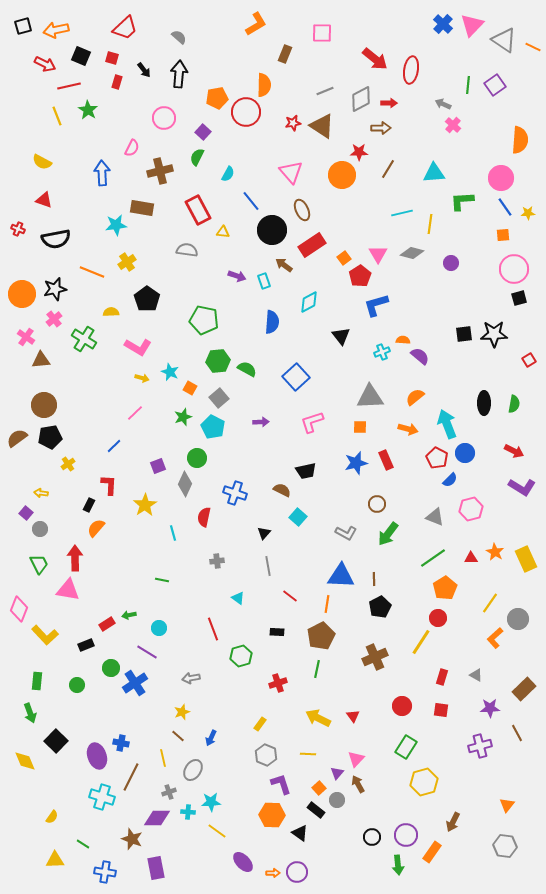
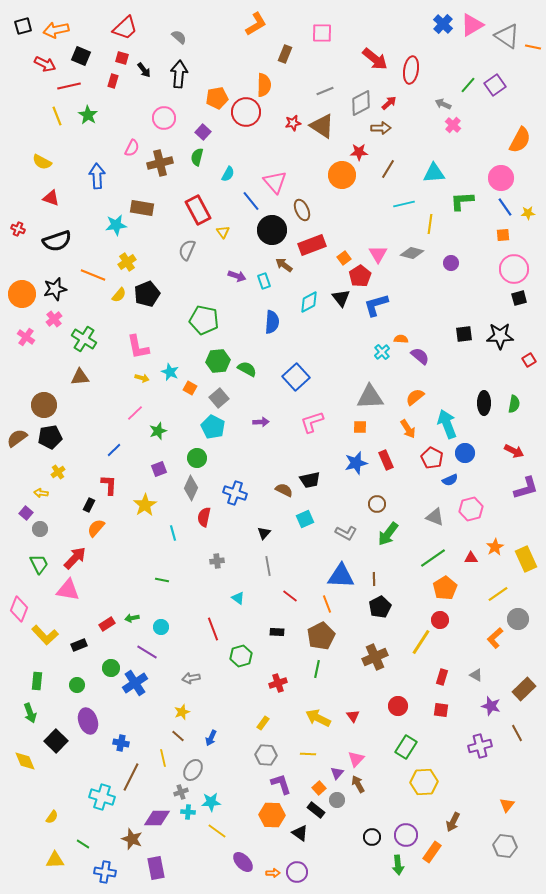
pink triangle at (472, 25): rotated 15 degrees clockwise
gray triangle at (504, 40): moved 3 px right, 4 px up
orange line at (533, 47): rotated 14 degrees counterclockwise
red square at (112, 58): moved 10 px right
red rectangle at (117, 82): moved 4 px left, 1 px up
green line at (468, 85): rotated 36 degrees clockwise
gray diamond at (361, 99): moved 4 px down
red arrow at (389, 103): rotated 42 degrees counterclockwise
green star at (88, 110): moved 5 px down
orange semicircle at (520, 140): rotated 24 degrees clockwise
green semicircle at (197, 157): rotated 12 degrees counterclockwise
brown cross at (160, 171): moved 8 px up
pink triangle at (291, 172): moved 16 px left, 10 px down
blue arrow at (102, 173): moved 5 px left, 3 px down
red triangle at (44, 200): moved 7 px right, 2 px up
cyan line at (402, 213): moved 2 px right, 9 px up
yellow triangle at (223, 232): rotated 48 degrees clockwise
black semicircle at (56, 239): moved 1 px right, 2 px down; rotated 8 degrees counterclockwise
red rectangle at (312, 245): rotated 12 degrees clockwise
gray semicircle at (187, 250): rotated 75 degrees counterclockwise
orange line at (92, 272): moved 1 px right, 3 px down
black pentagon at (147, 299): moved 5 px up; rotated 15 degrees clockwise
yellow semicircle at (111, 312): moved 8 px right, 17 px up; rotated 133 degrees clockwise
black star at (494, 334): moved 6 px right, 2 px down
black triangle at (341, 336): moved 38 px up
orange semicircle at (403, 340): moved 2 px left, 1 px up
pink L-shape at (138, 347): rotated 48 degrees clockwise
cyan cross at (382, 352): rotated 21 degrees counterclockwise
brown triangle at (41, 360): moved 39 px right, 17 px down
green star at (183, 417): moved 25 px left, 14 px down
orange arrow at (408, 429): rotated 42 degrees clockwise
blue line at (114, 446): moved 4 px down
red pentagon at (437, 458): moved 5 px left
yellow cross at (68, 464): moved 10 px left, 8 px down
purple square at (158, 466): moved 1 px right, 3 px down
black trapezoid at (306, 471): moved 4 px right, 9 px down
blue semicircle at (450, 480): rotated 21 degrees clockwise
gray diamond at (185, 484): moved 6 px right, 4 px down
purple L-shape at (522, 487): moved 4 px right, 1 px down; rotated 48 degrees counterclockwise
brown semicircle at (282, 490): moved 2 px right
cyan square at (298, 517): moved 7 px right, 2 px down; rotated 24 degrees clockwise
orange star at (495, 552): moved 5 px up; rotated 12 degrees clockwise
red arrow at (75, 558): rotated 45 degrees clockwise
yellow line at (490, 603): moved 8 px right, 9 px up; rotated 20 degrees clockwise
orange line at (327, 604): rotated 30 degrees counterclockwise
green arrow at (129, 615): moved 3 px right, 3 px down
red circle at (438, 618): moved 2 px right, 2 px down
cyan circle at (159, 628): moved 2 px right, 1 px up
black rectangle at (86, 645): moved 7 px left
red circle at (402, 706): moved 4 px left
purple star at (490, 708): moved 1 px right, 2 px up; rotated 18 degrees clockwise
yellow rectangle at (260, 724): moved 3 px right, 1 px up
gray hexagon at (266, 755): rotated 20 degrees counterclockwise
purple ellipse at (97, 756): moved 9 px left, 35 px up
yellow hexagon at (424, 782): rotated 12 degrees clockwise
gray cross at (169, 792): moved 12 px right
